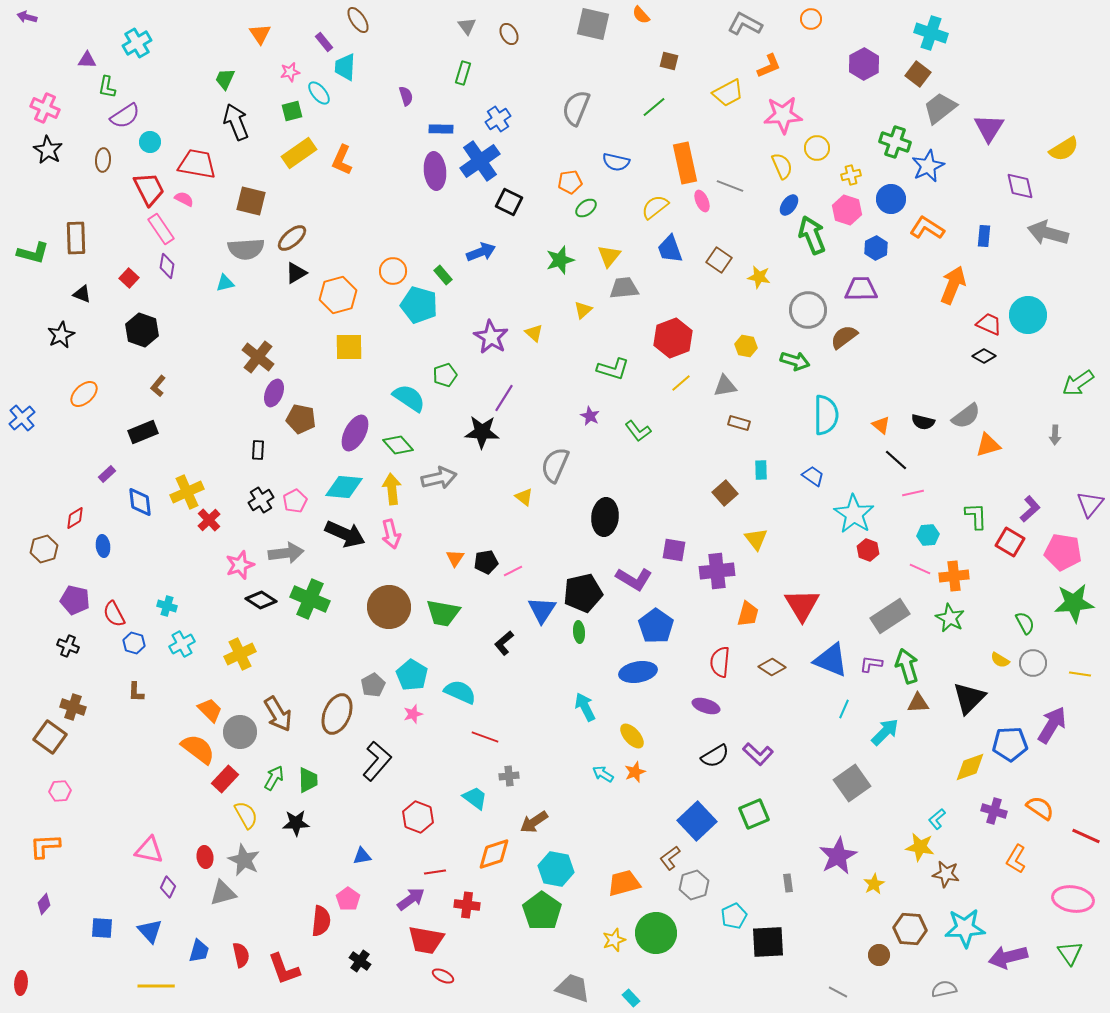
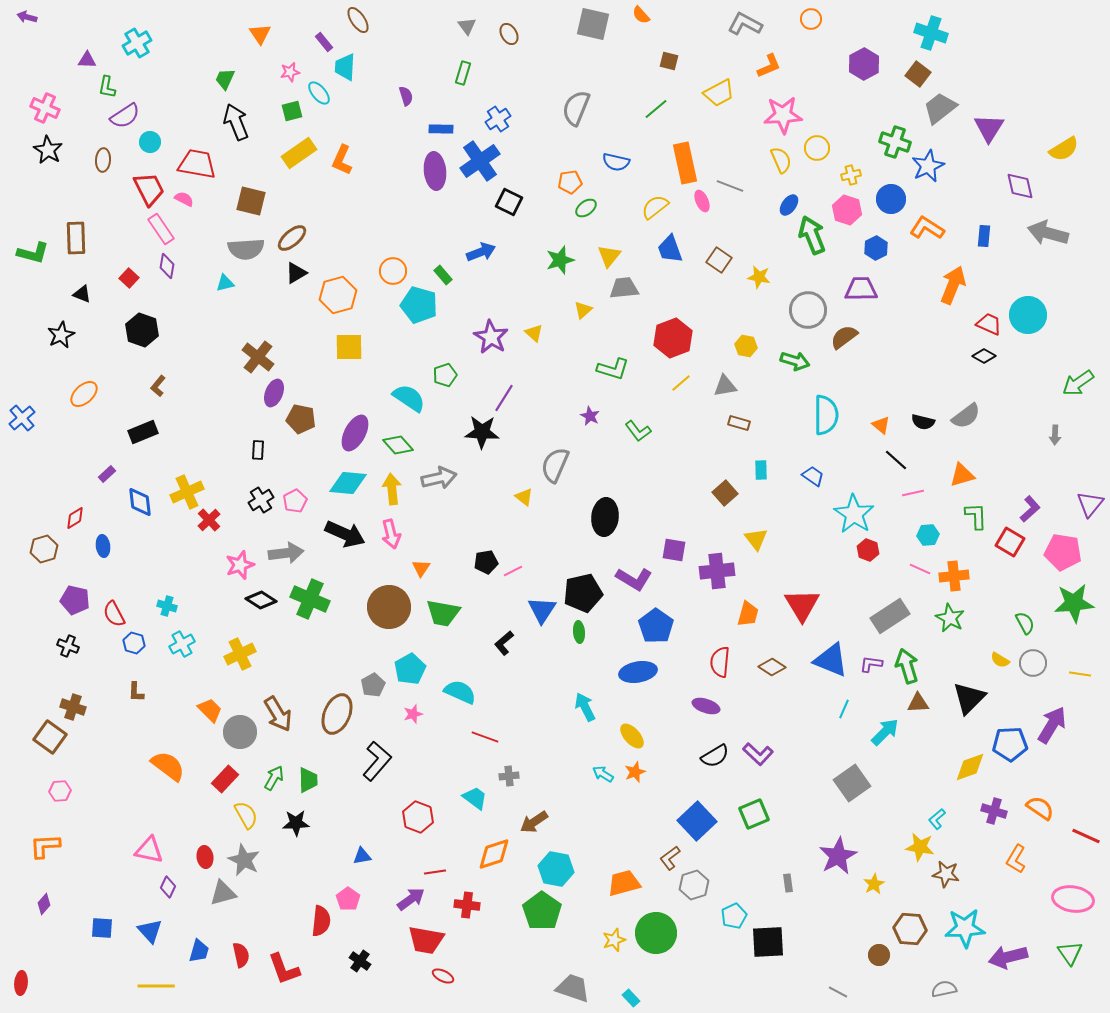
yellow trapezoid at (728, 93): moved 9 px left
green line at (654, 107): moved 2 px right, 2 px down
yellow semicircle at (782, 166): moved 1 px left, 6 px up
orange triangle at (988, 445): moved 26 px left, 30 px down
cyan diamond at (344, 487): moved 4 px right, 4 px up
orange triangle at (455, 558): moved 34 px left, 10 px down
cyan pentagon at (412, 675): moved 2 px left, 6 px up; rotated 12 degrees clockwise
orange semicircle at (198, 749): moved 30 px left, 17 px down
